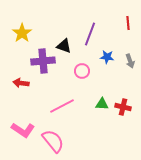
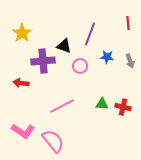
pink circle: moved 2 px left, 5 px up
pink L-shape: moved 1 px down
